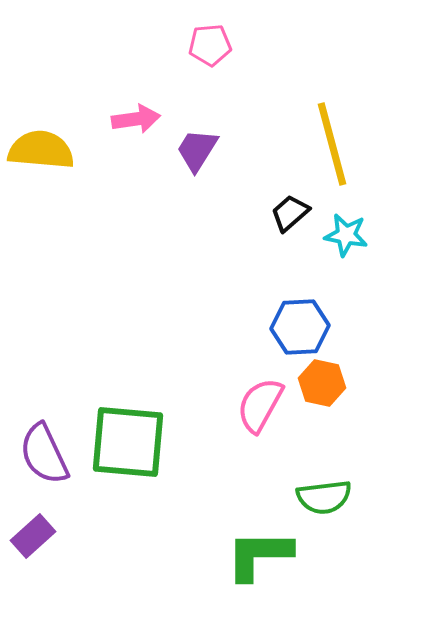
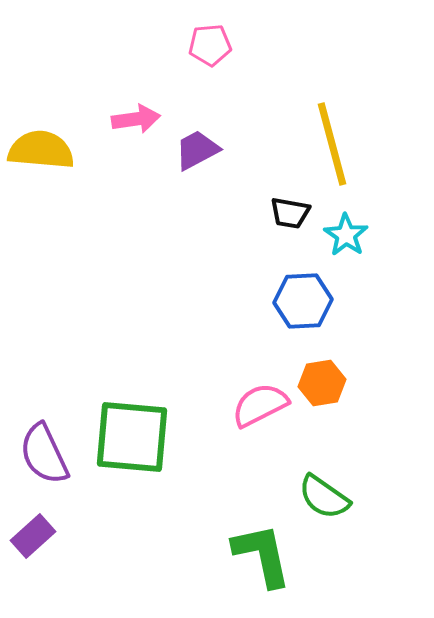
purple trapezoid: rotated 30 degrees clockwise
black trapezoid: rotated 129 degrees counterclockwise
cyan star: rotated 24 degrees clockwise
blue hexagon: moved 3 px right, 26 px up
orange hexagon: rotated 21 degrees counterclockwise
pink semicircle: rotated 34 degrees clockwise
green square: moved 4 px right, 5 px up
green semicircle: rotated 42 degrees clockwise
green L-shape: moved 3 px right; rotated 78 degrees clockwise
